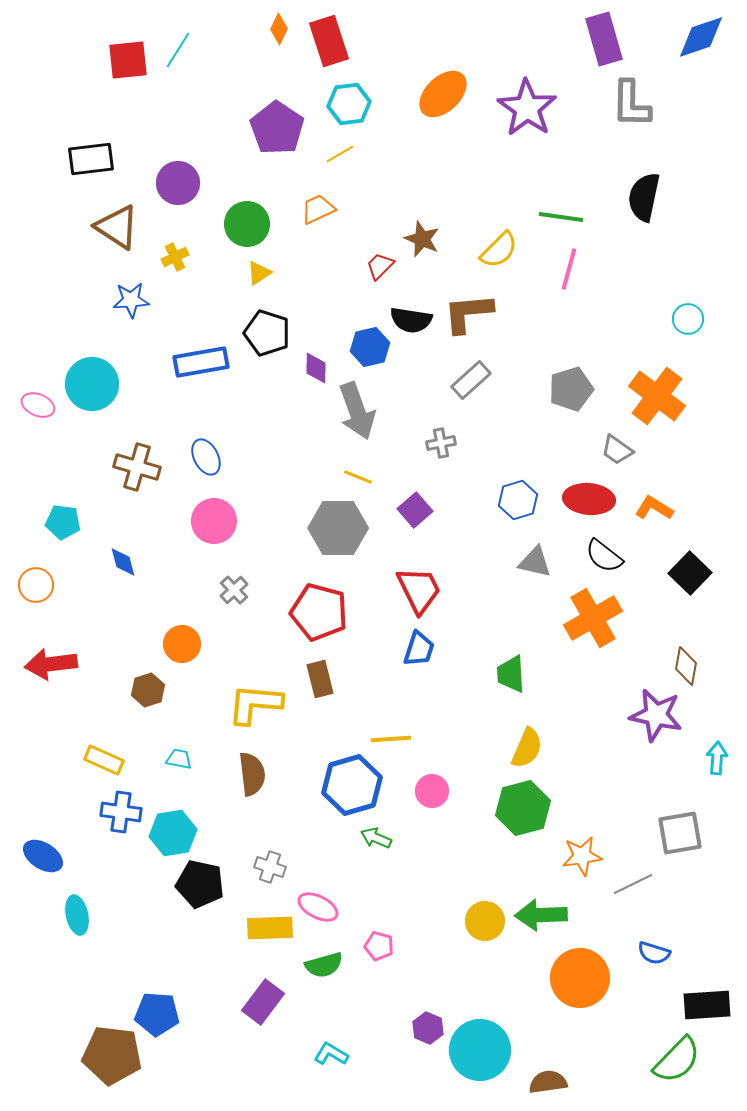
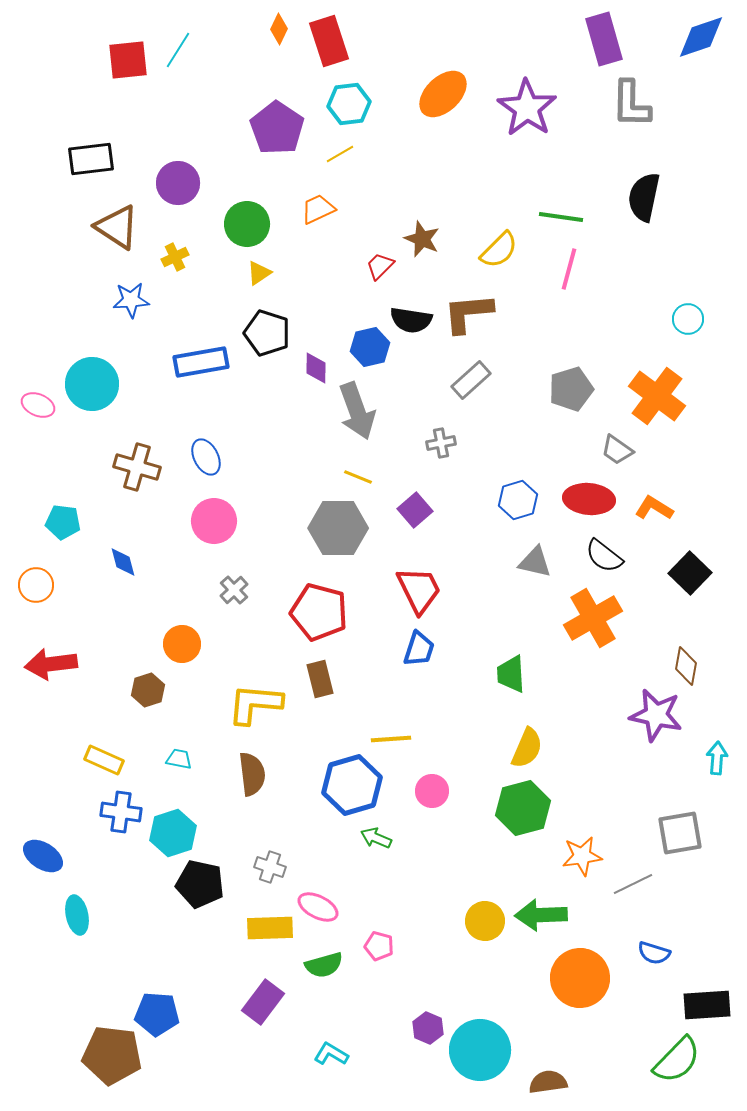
cyan hexagon at (173, 833): rotated 9 degrees counterclockwise
